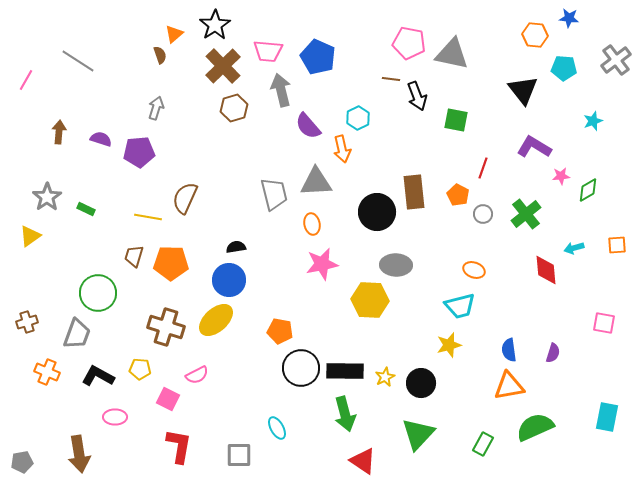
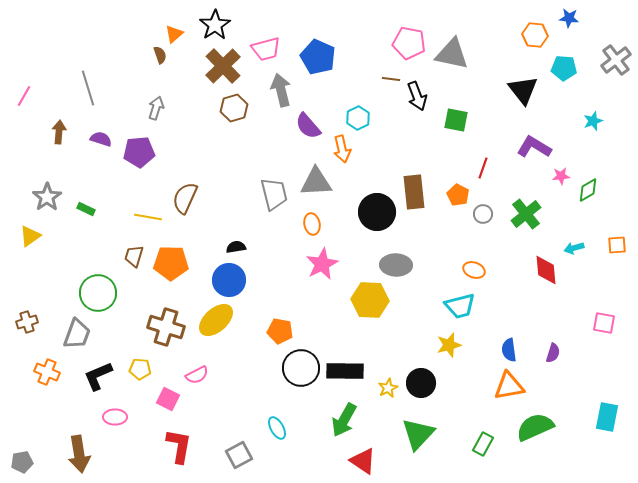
pink trapezoid at (268, 51): moved 2 px left, 2 px up; rotated 20 degrees counterclockwise
gray line at (78, 61): moved 10 px right, 27 px down; rotated 40 degrees clockwise
pink line at (26, 80): moved 2 px left, 16 px down
pink star at (322, 264): rotated 16 degrees counterclockwise
black L-shape at (98, 376): rotated 52 degrees counterclockwise
yellow star at (385, 377): moved 3 px right, 11 px down
green arrow at (345, 414): moved 1 px left, 6 px down; rotated 44 degrees clockwise
gray square at (239, 455): rotated 28 degrees counterclockwise
